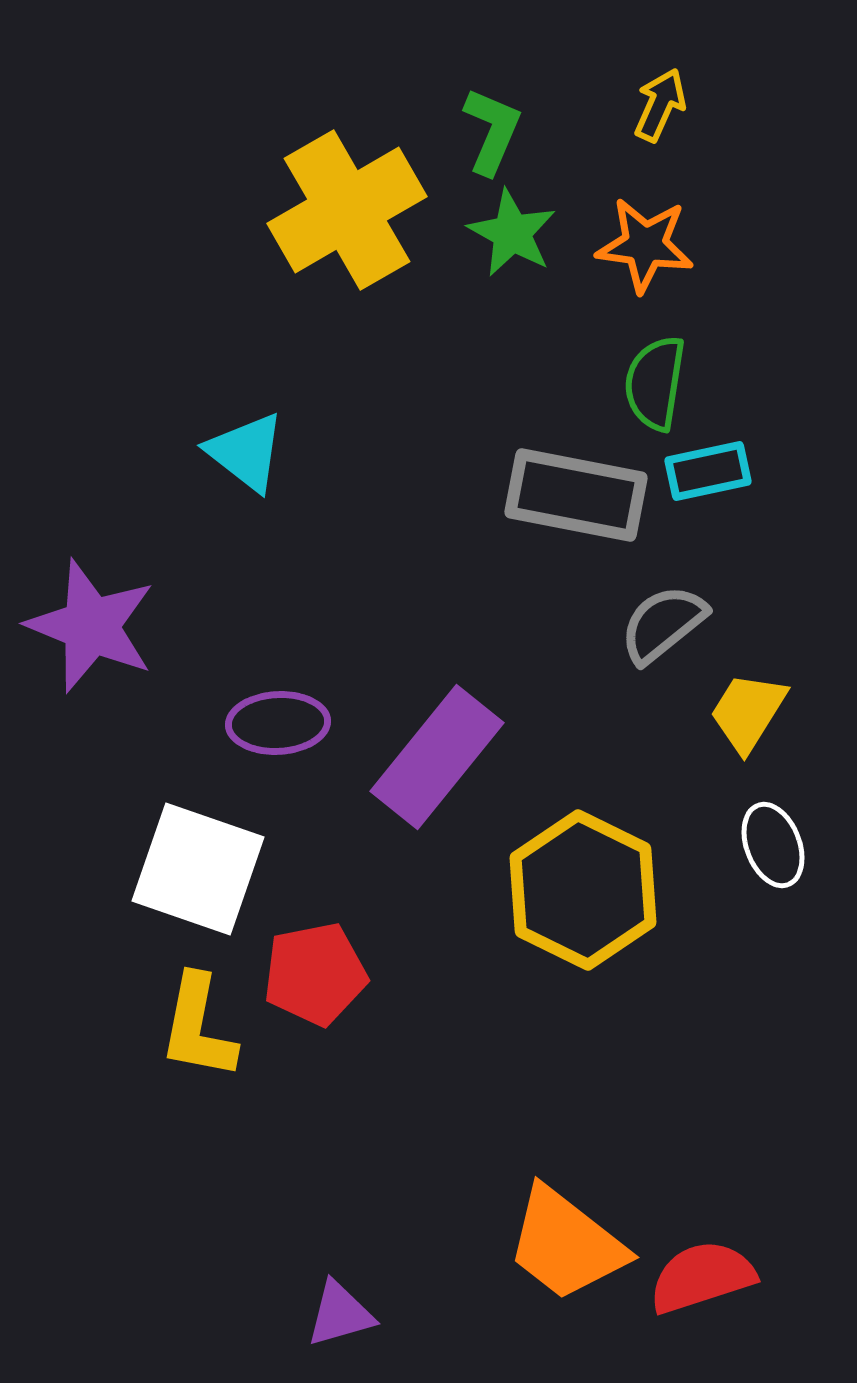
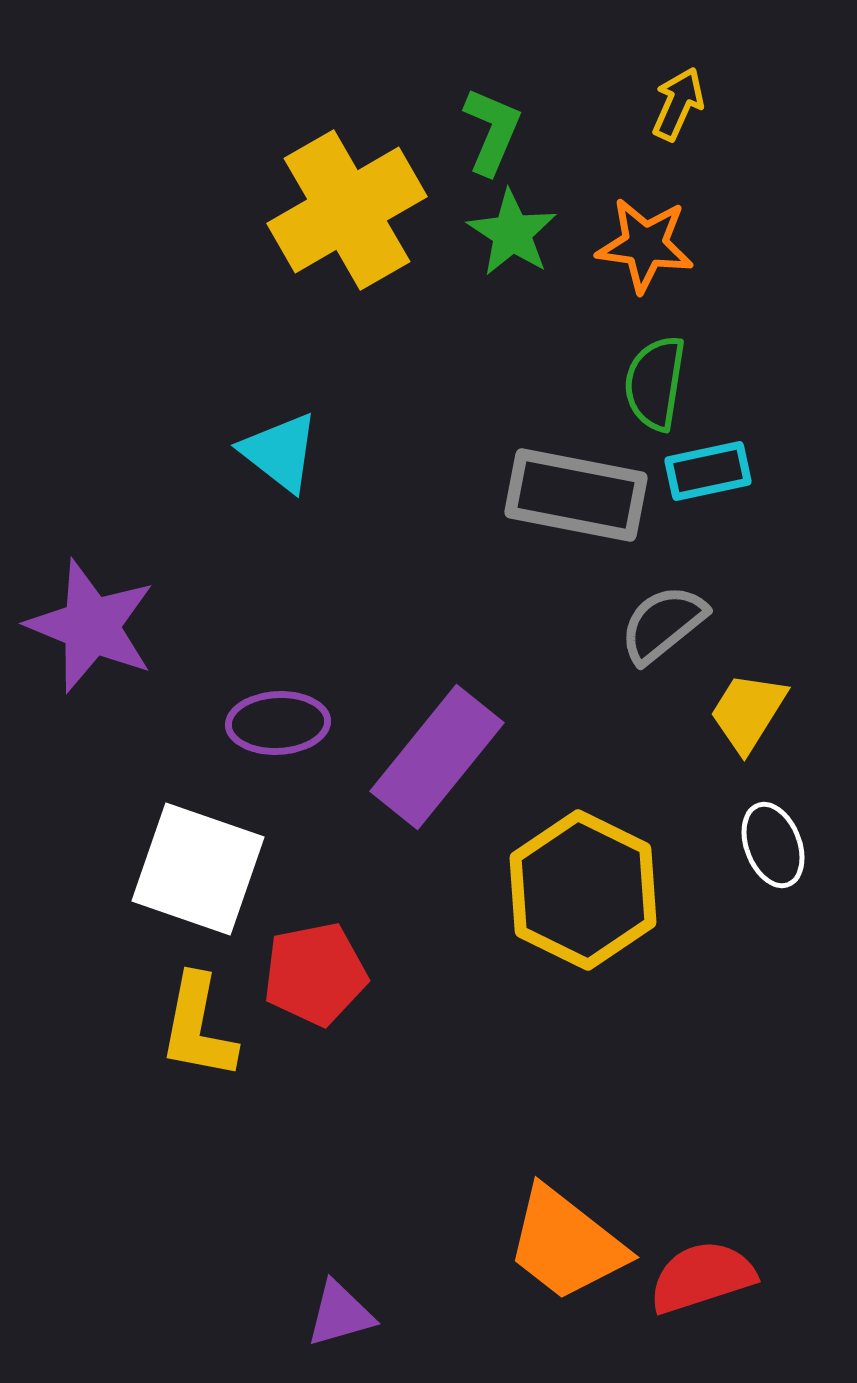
yellow arrow: moved 18 px right, 1 px up
green star: rotated 4 degrees clockwise
cyan triangle: moved 34 px right
